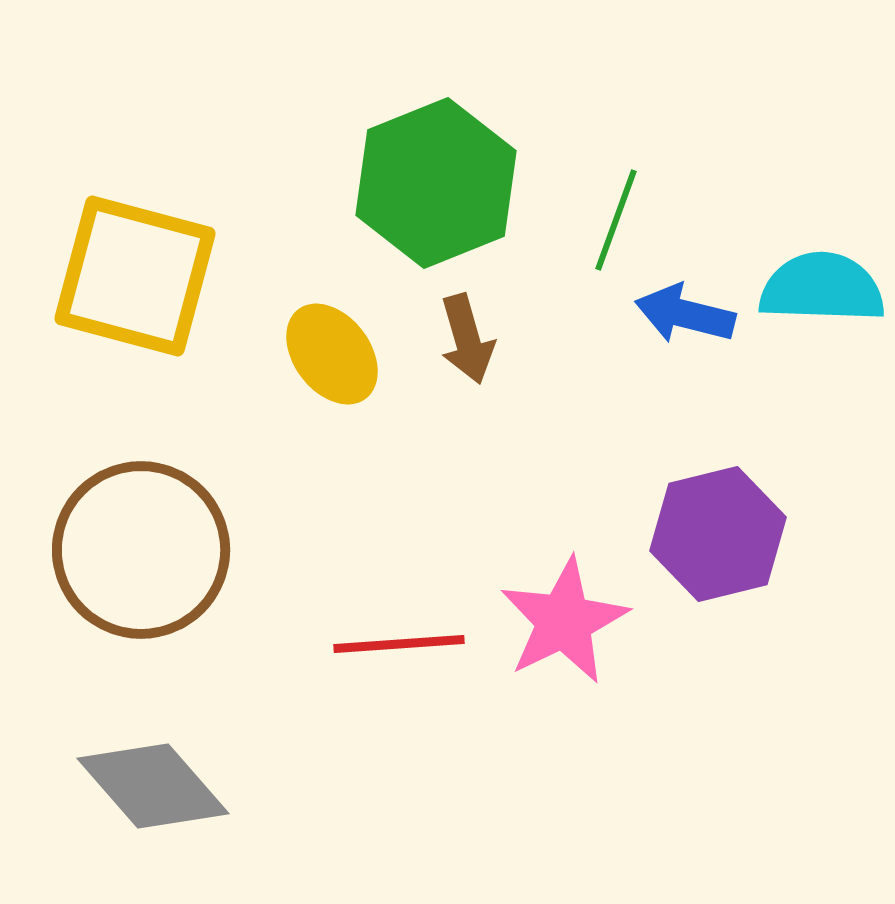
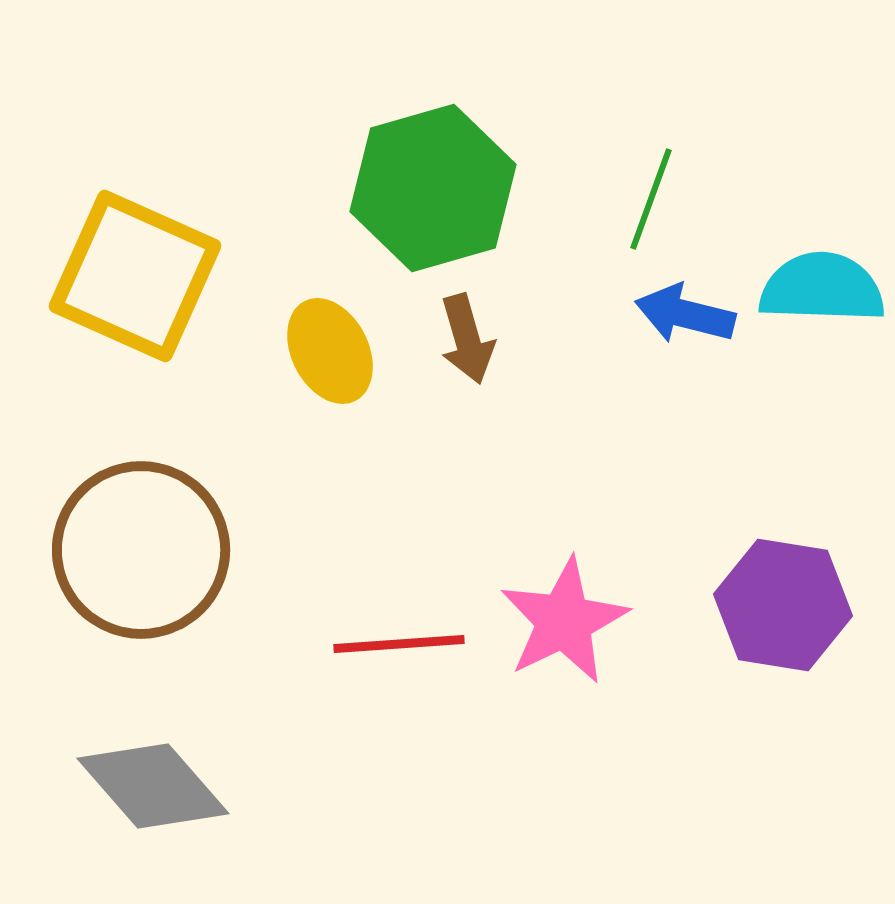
green hexagon: moved 3 px left, 5 px down; rotated 6 degrees clockwise
green line: moved 35 px right, 21 px up
yellow square: rotated 9 degrees clockwise
yellow ellipse: moved 2 px left, 3 px up; rotated 10 degrees clockwise
purple hexagon: moved 65 px right, 71 px down; rotated 23 degrees clockwise
